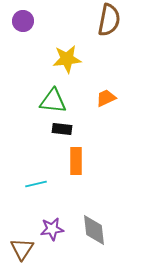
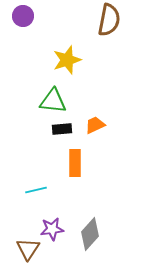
purple circle: moved 5 px up
yellow star: moved 1 px down; rotated 12 degrees counterclockwise
orange trapezoid: moved 11 px left, 27 px down
black rectangle: rotated 12 degrees counterclockwise
orange rectangle: moved 1 px left, 2 px down
cyan line: moved 6 px down
gray diamond: moved 4 px left, 4 px down; rotated 48 degrees clockwise
brown triangle: moved 6 px right
